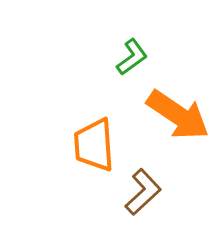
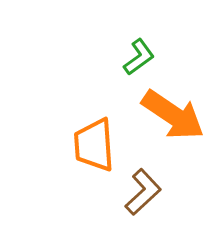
green L-shape: moved 7 px right
orange arrow: moved 5 px left
